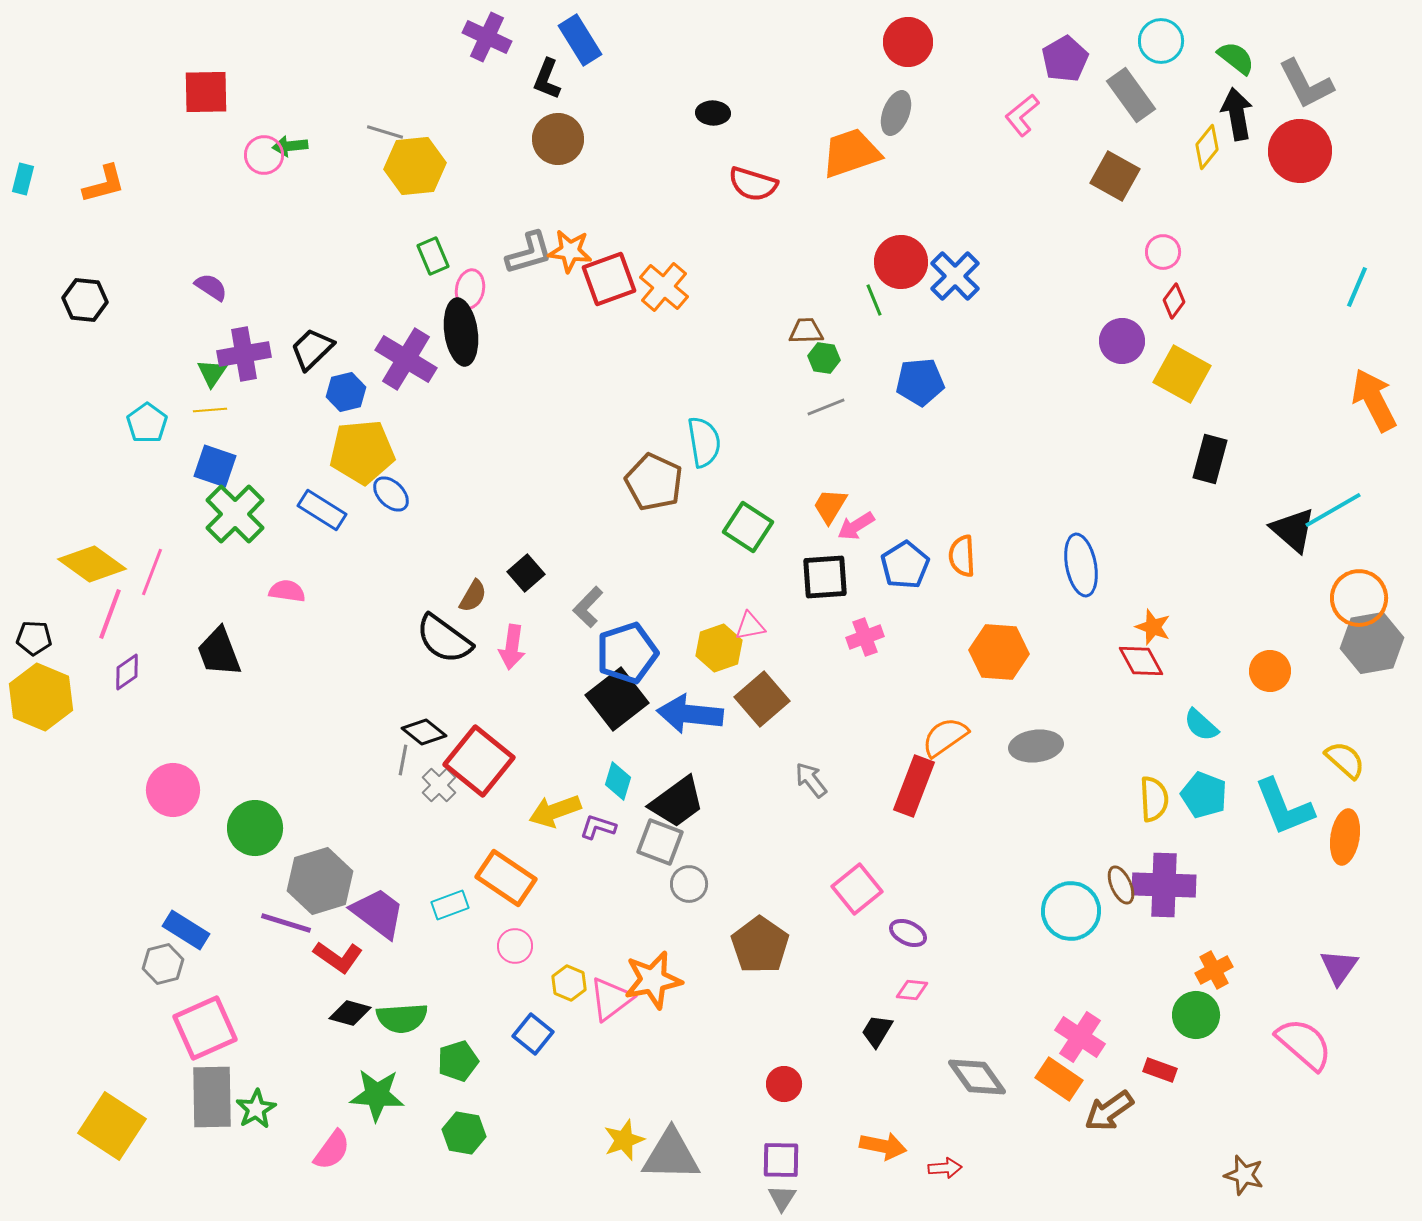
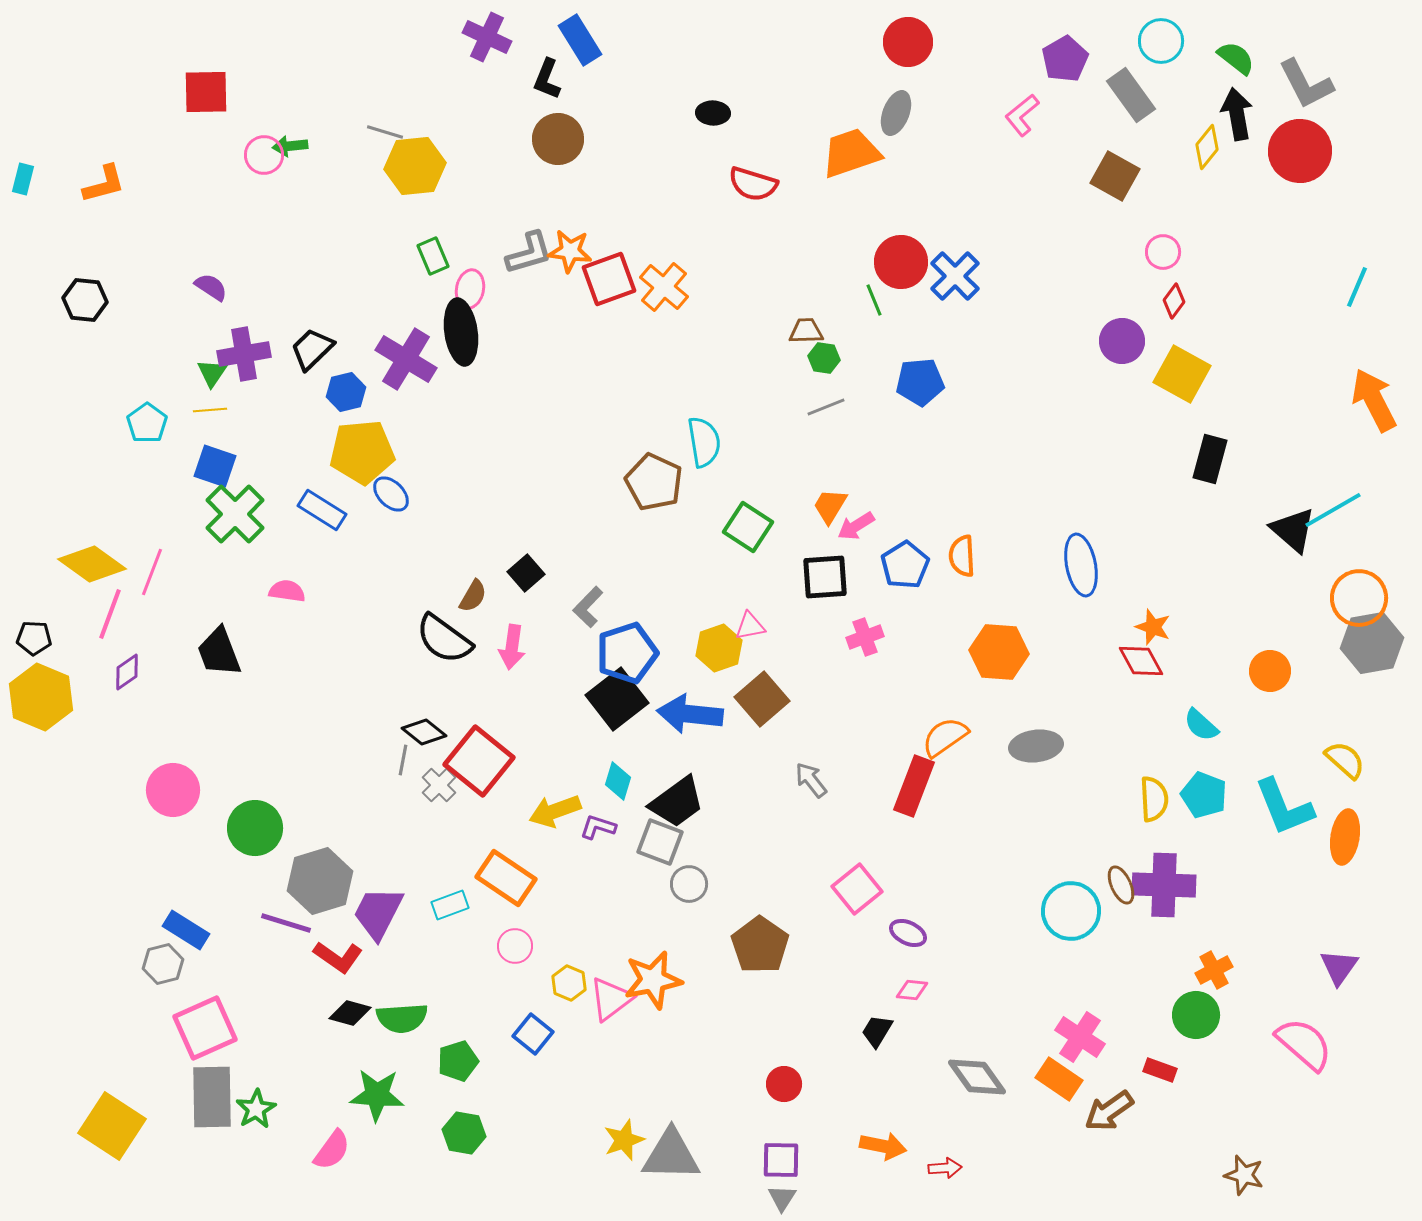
purple trapezoid at (378, 913): rotated 100 degrees counterclockwise
